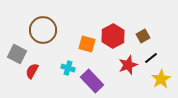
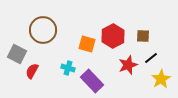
brown square: rotated 32 degrees clockwise
